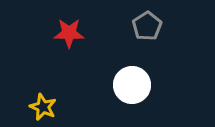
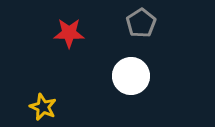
gray pentagon: moved 6 px left, 3 px up
white circle: moved 1 px left, 9 px up
